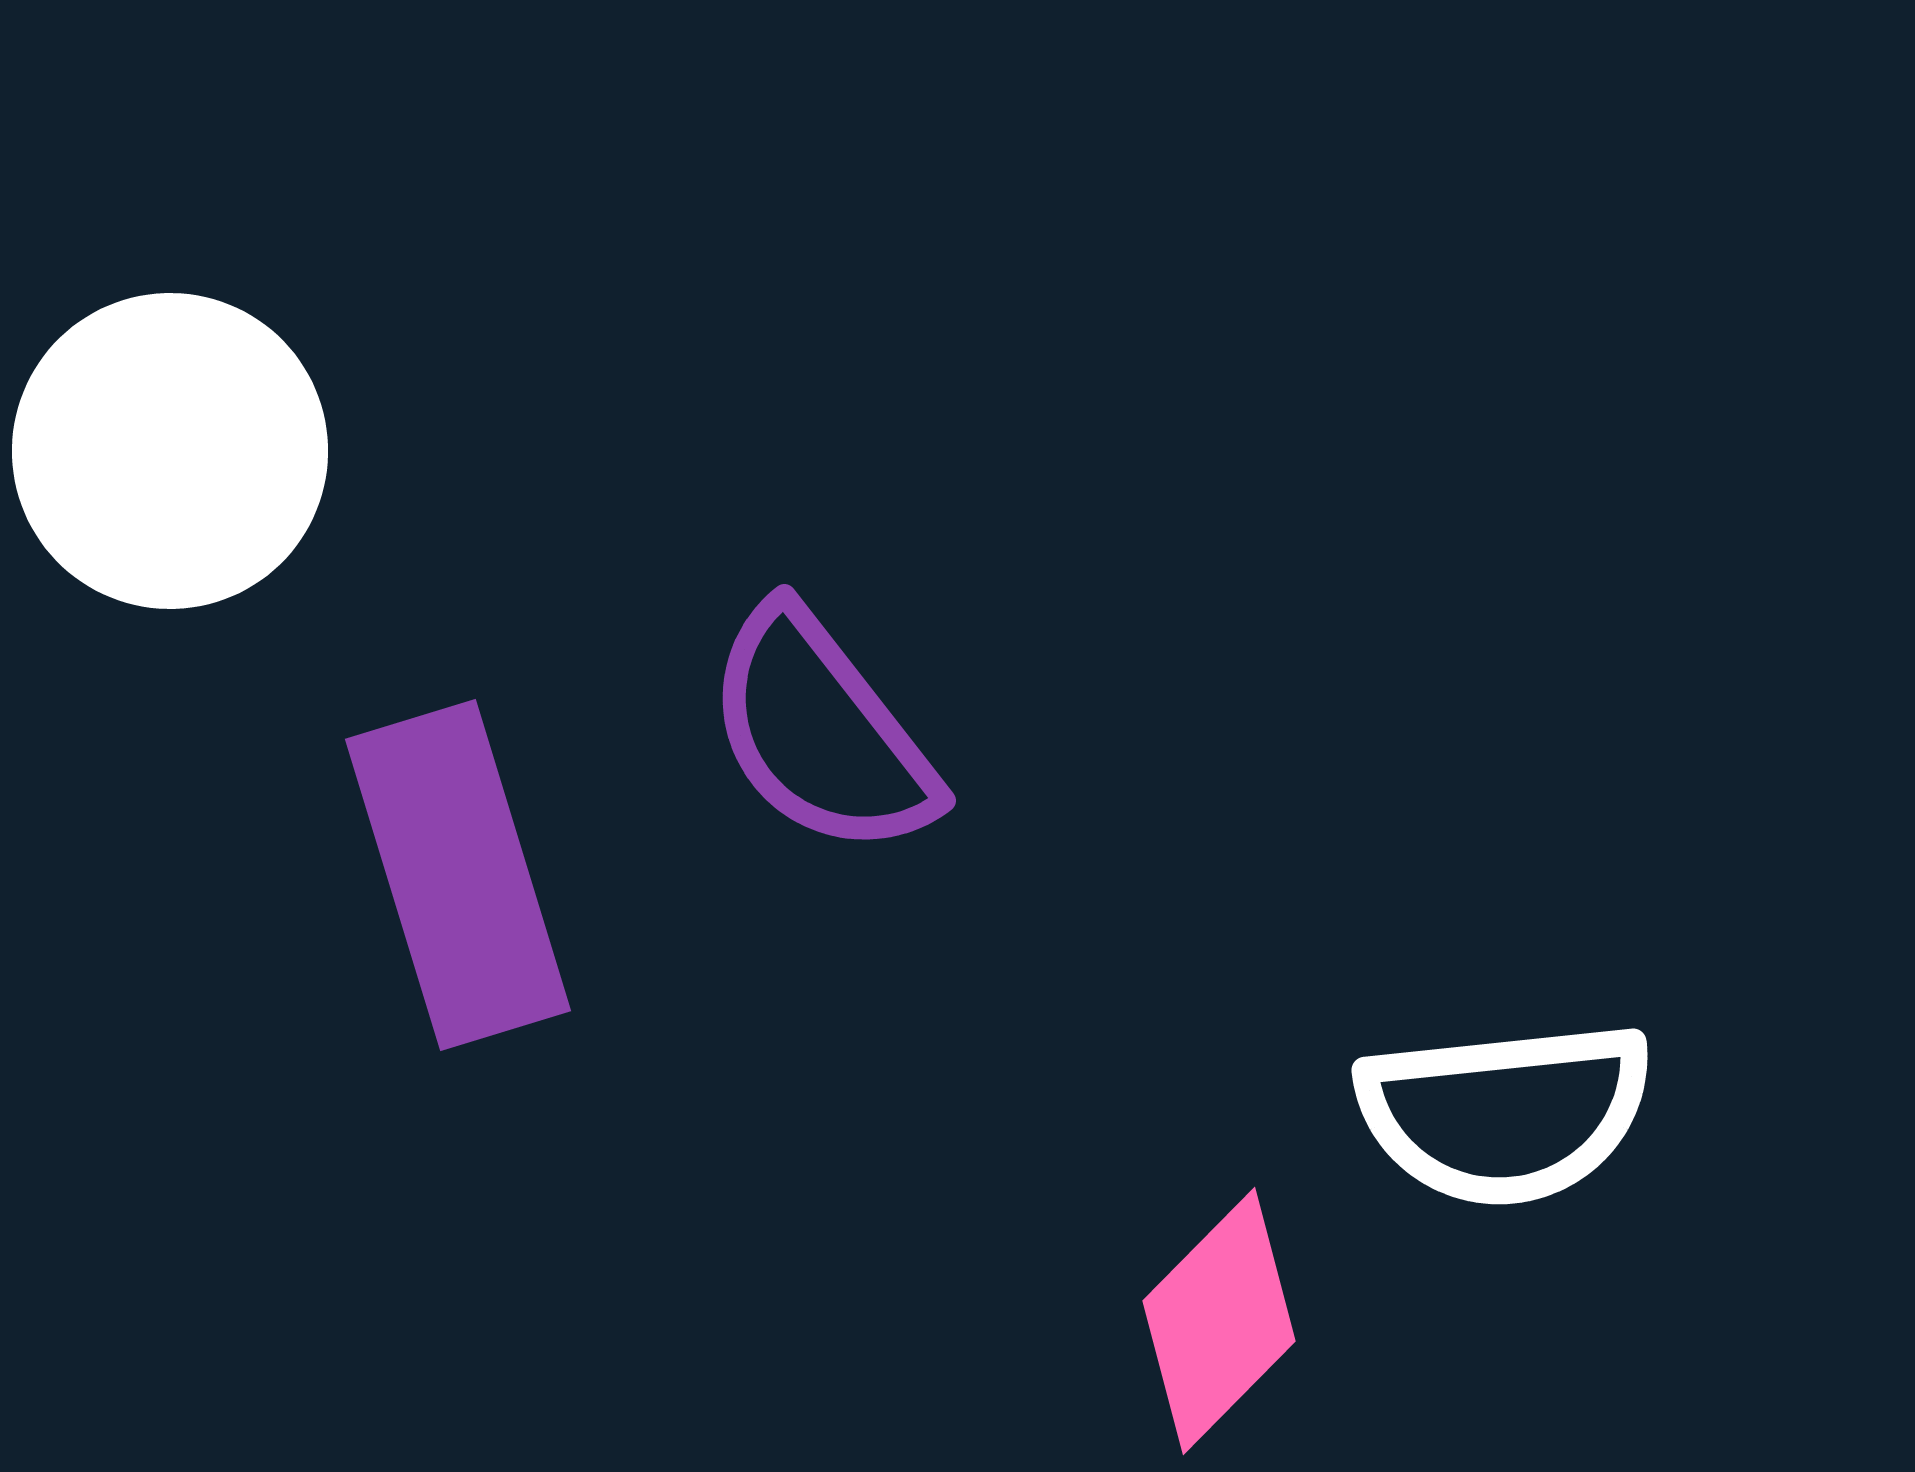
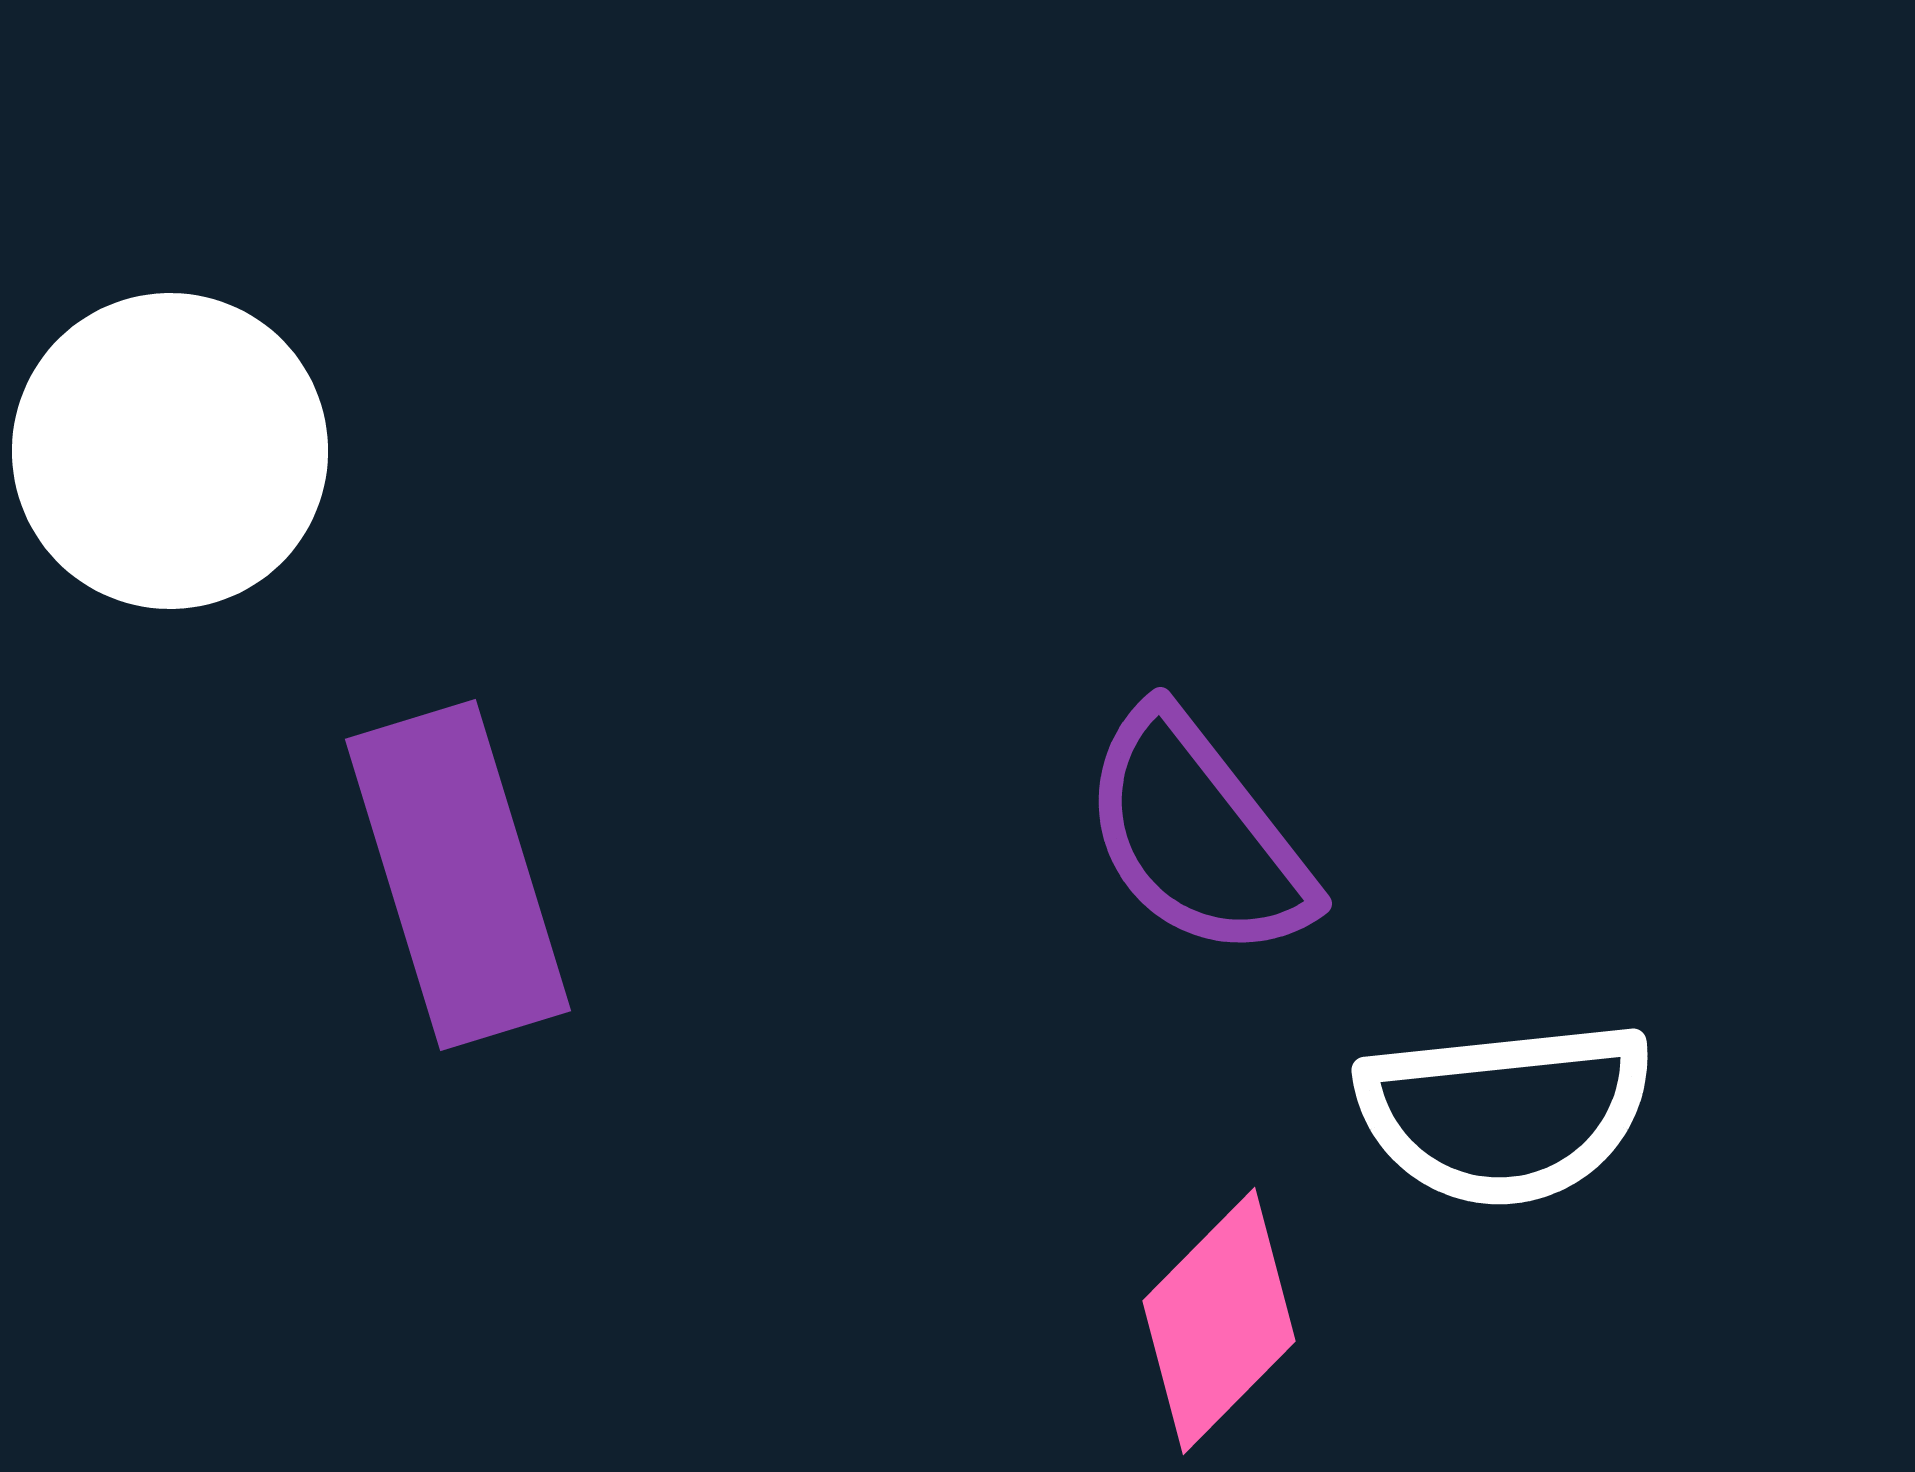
purple semicircle: moved 376 px right, 103 px down
